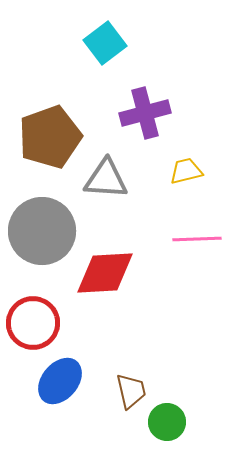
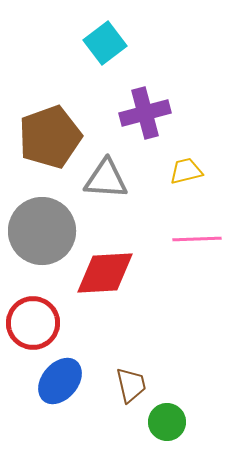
brown trapezoid: moved 6 px up
